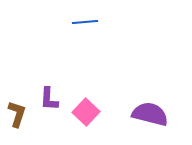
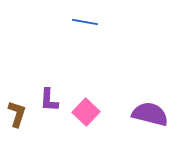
blue line: rotated 15 degrees clockwise
purple L-shape: moved 1 px down
